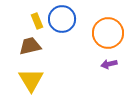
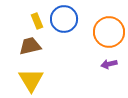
blue circle: moved 2 px right
orange circle: moved 1 px right, 1 px up
